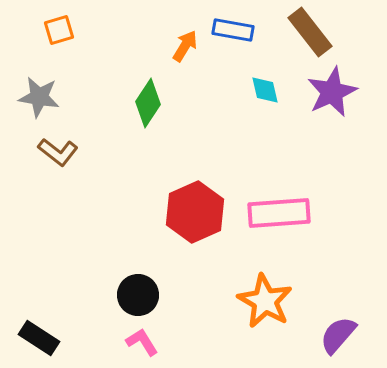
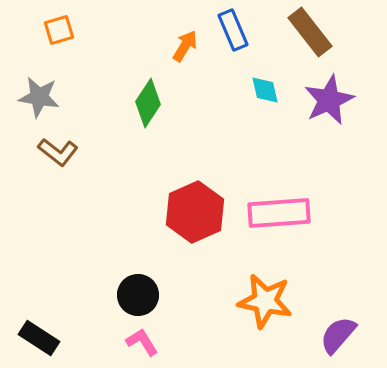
blue rectangle: rotated 57 degrees clockwise
purple star: moved 3 px left, 8 px down
orange star: rotated 18 degrees counterclockwise
